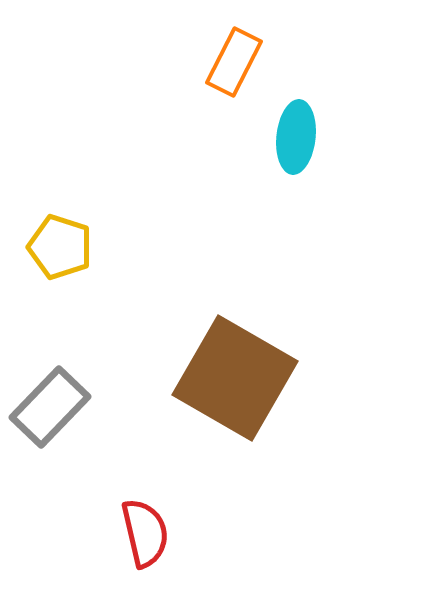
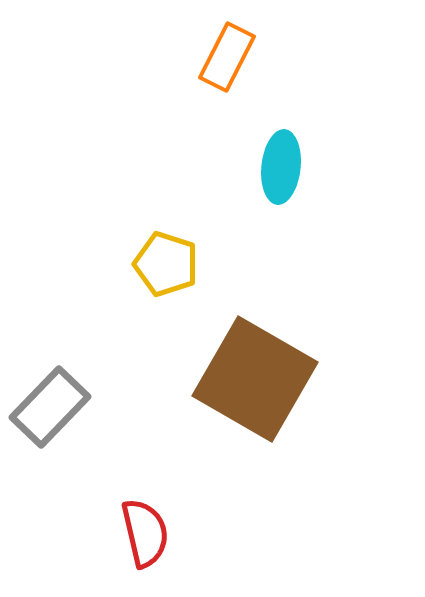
orange rectangle: moved 7 px left, 5 px up
cyan ellipse: moved 15 px left, 30 px down
yellow pentagon: moved 106 px right, 17 px down
brown square: moved 20 px right, 1 px down
